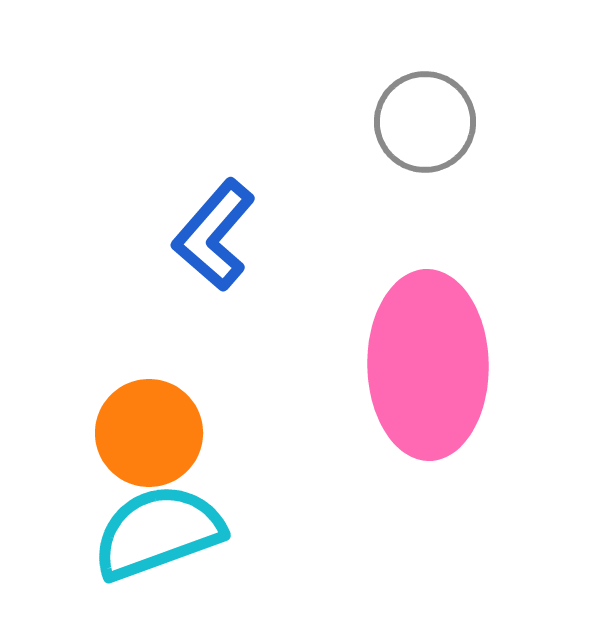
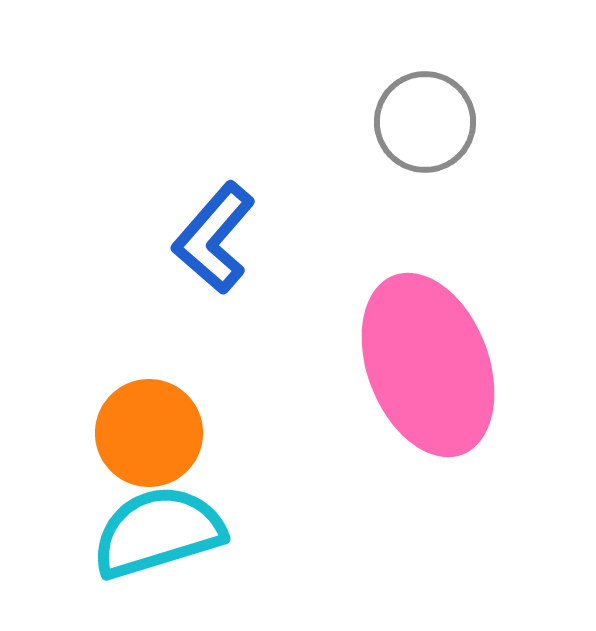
blue L-shape: moved 3 px down
pink ellipse: rotated 20 degrees counterclockwise
cyan semicircle: rotated 3 degrees clockwise
